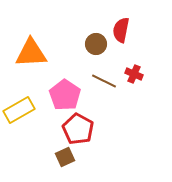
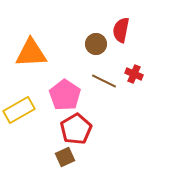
red pentagon: moved 2 px left; rotated 12 degrees clockwise
